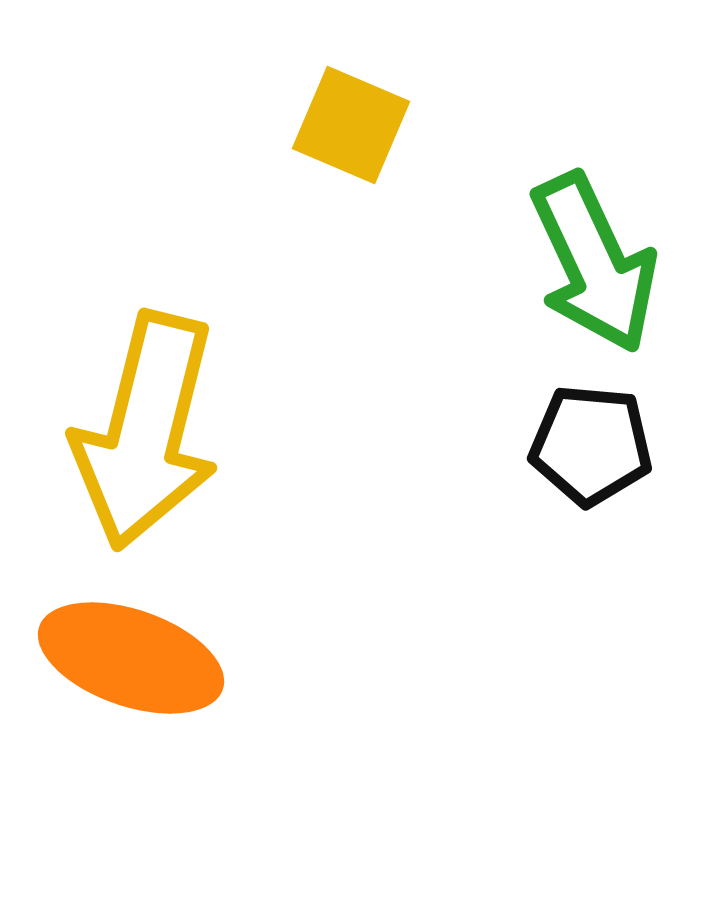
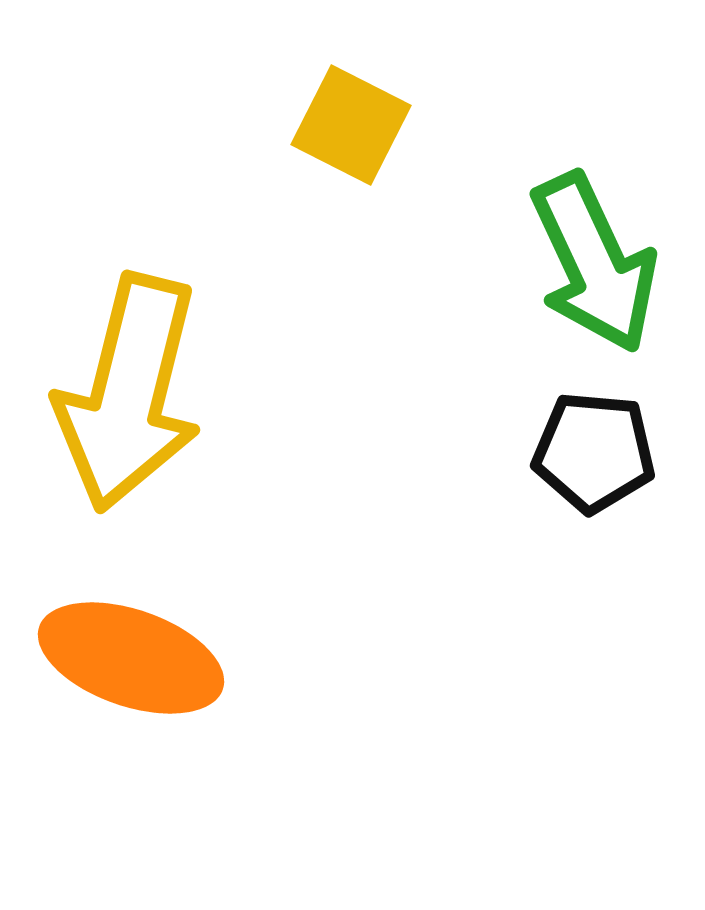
yellow square: rotated 4 degrees clockwise
yellow arrow: moved 17 px left, 38 px up
black pentagon: moved 3 px right, 7 px down
